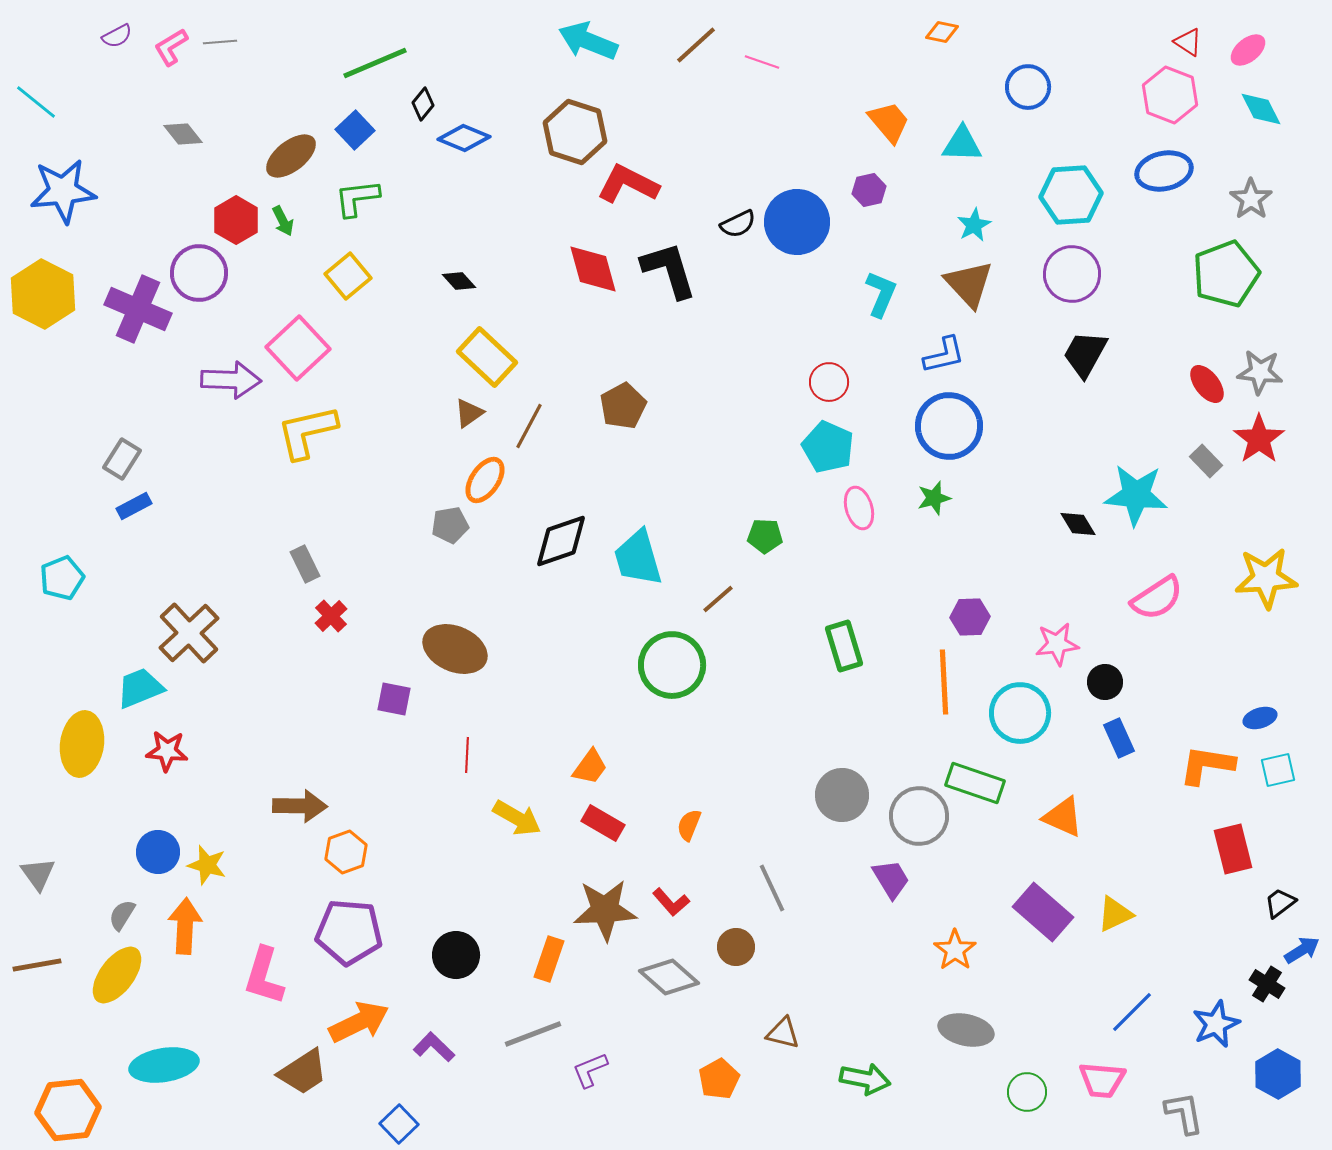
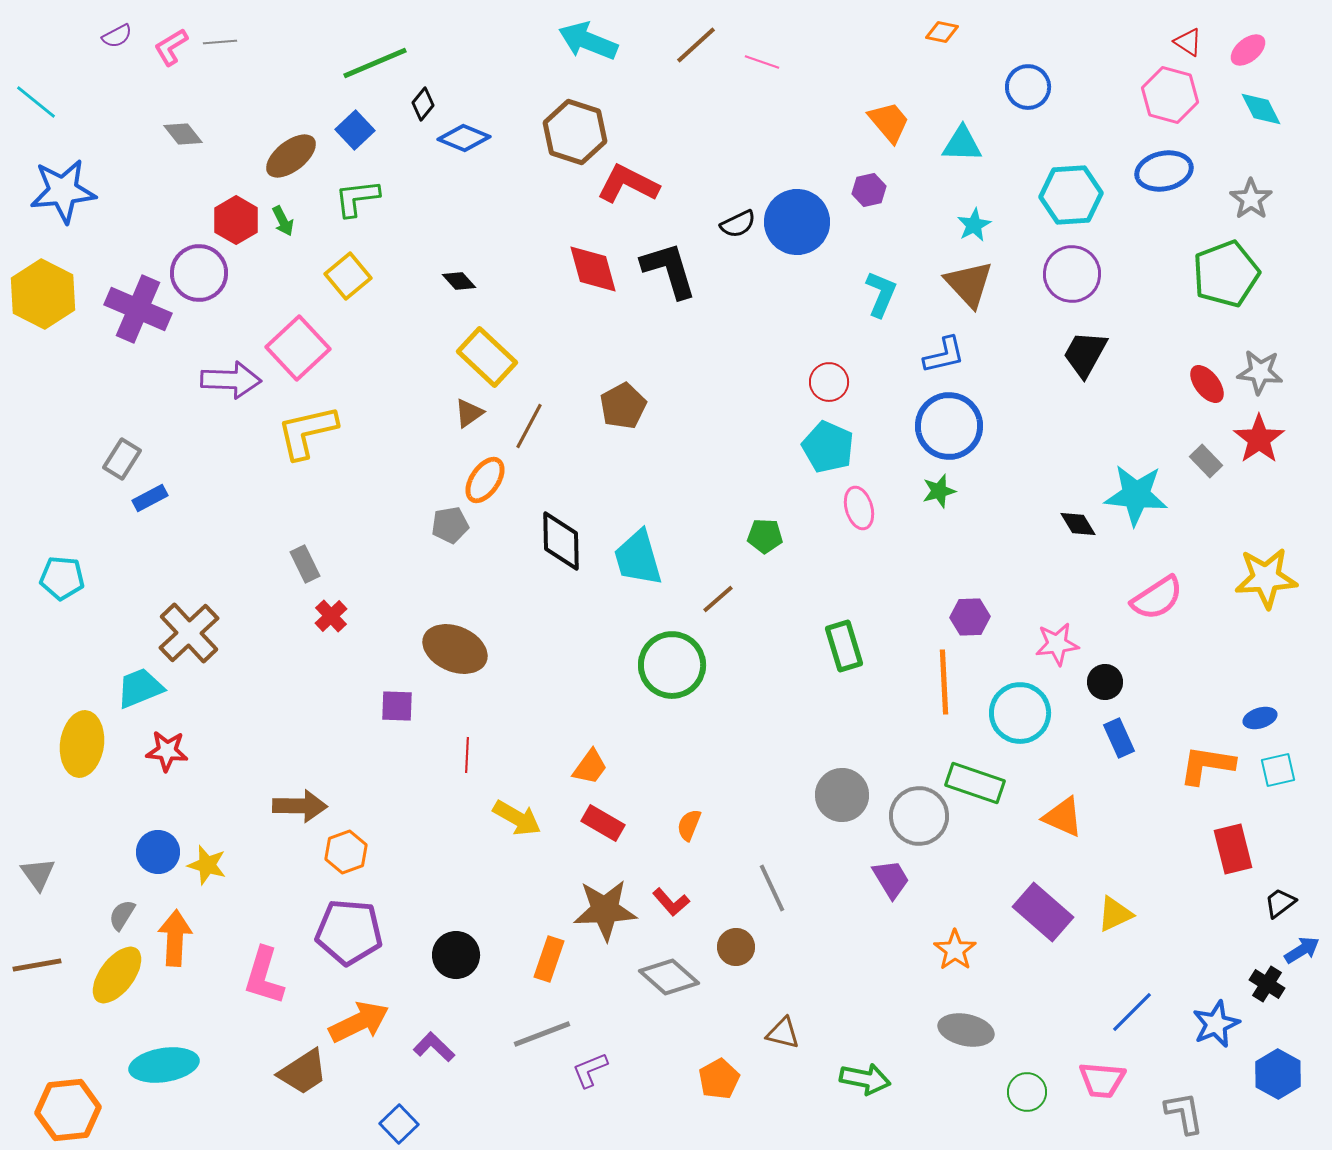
pink hexagon at (1170, 95): rotated 6 degrees counterclockwise
green star at (934, 498): moved 5 px right, 7 px up
blue rectangle at (134, 506): moved 16 px right, 8 px up
black diamond at (561, 541): rotated 72 degrees counterclockwise
cyan pentagon at (62, 578): rotated 27 degrees clockwise
purple square at (394, 699): moved 3 px right, 7 px down; rotated 9 degrees counterclockwise
orange arrow at (185, 926): moved 10 px left, 12 px down
gray line at (533, 1034): moved 9 px right
